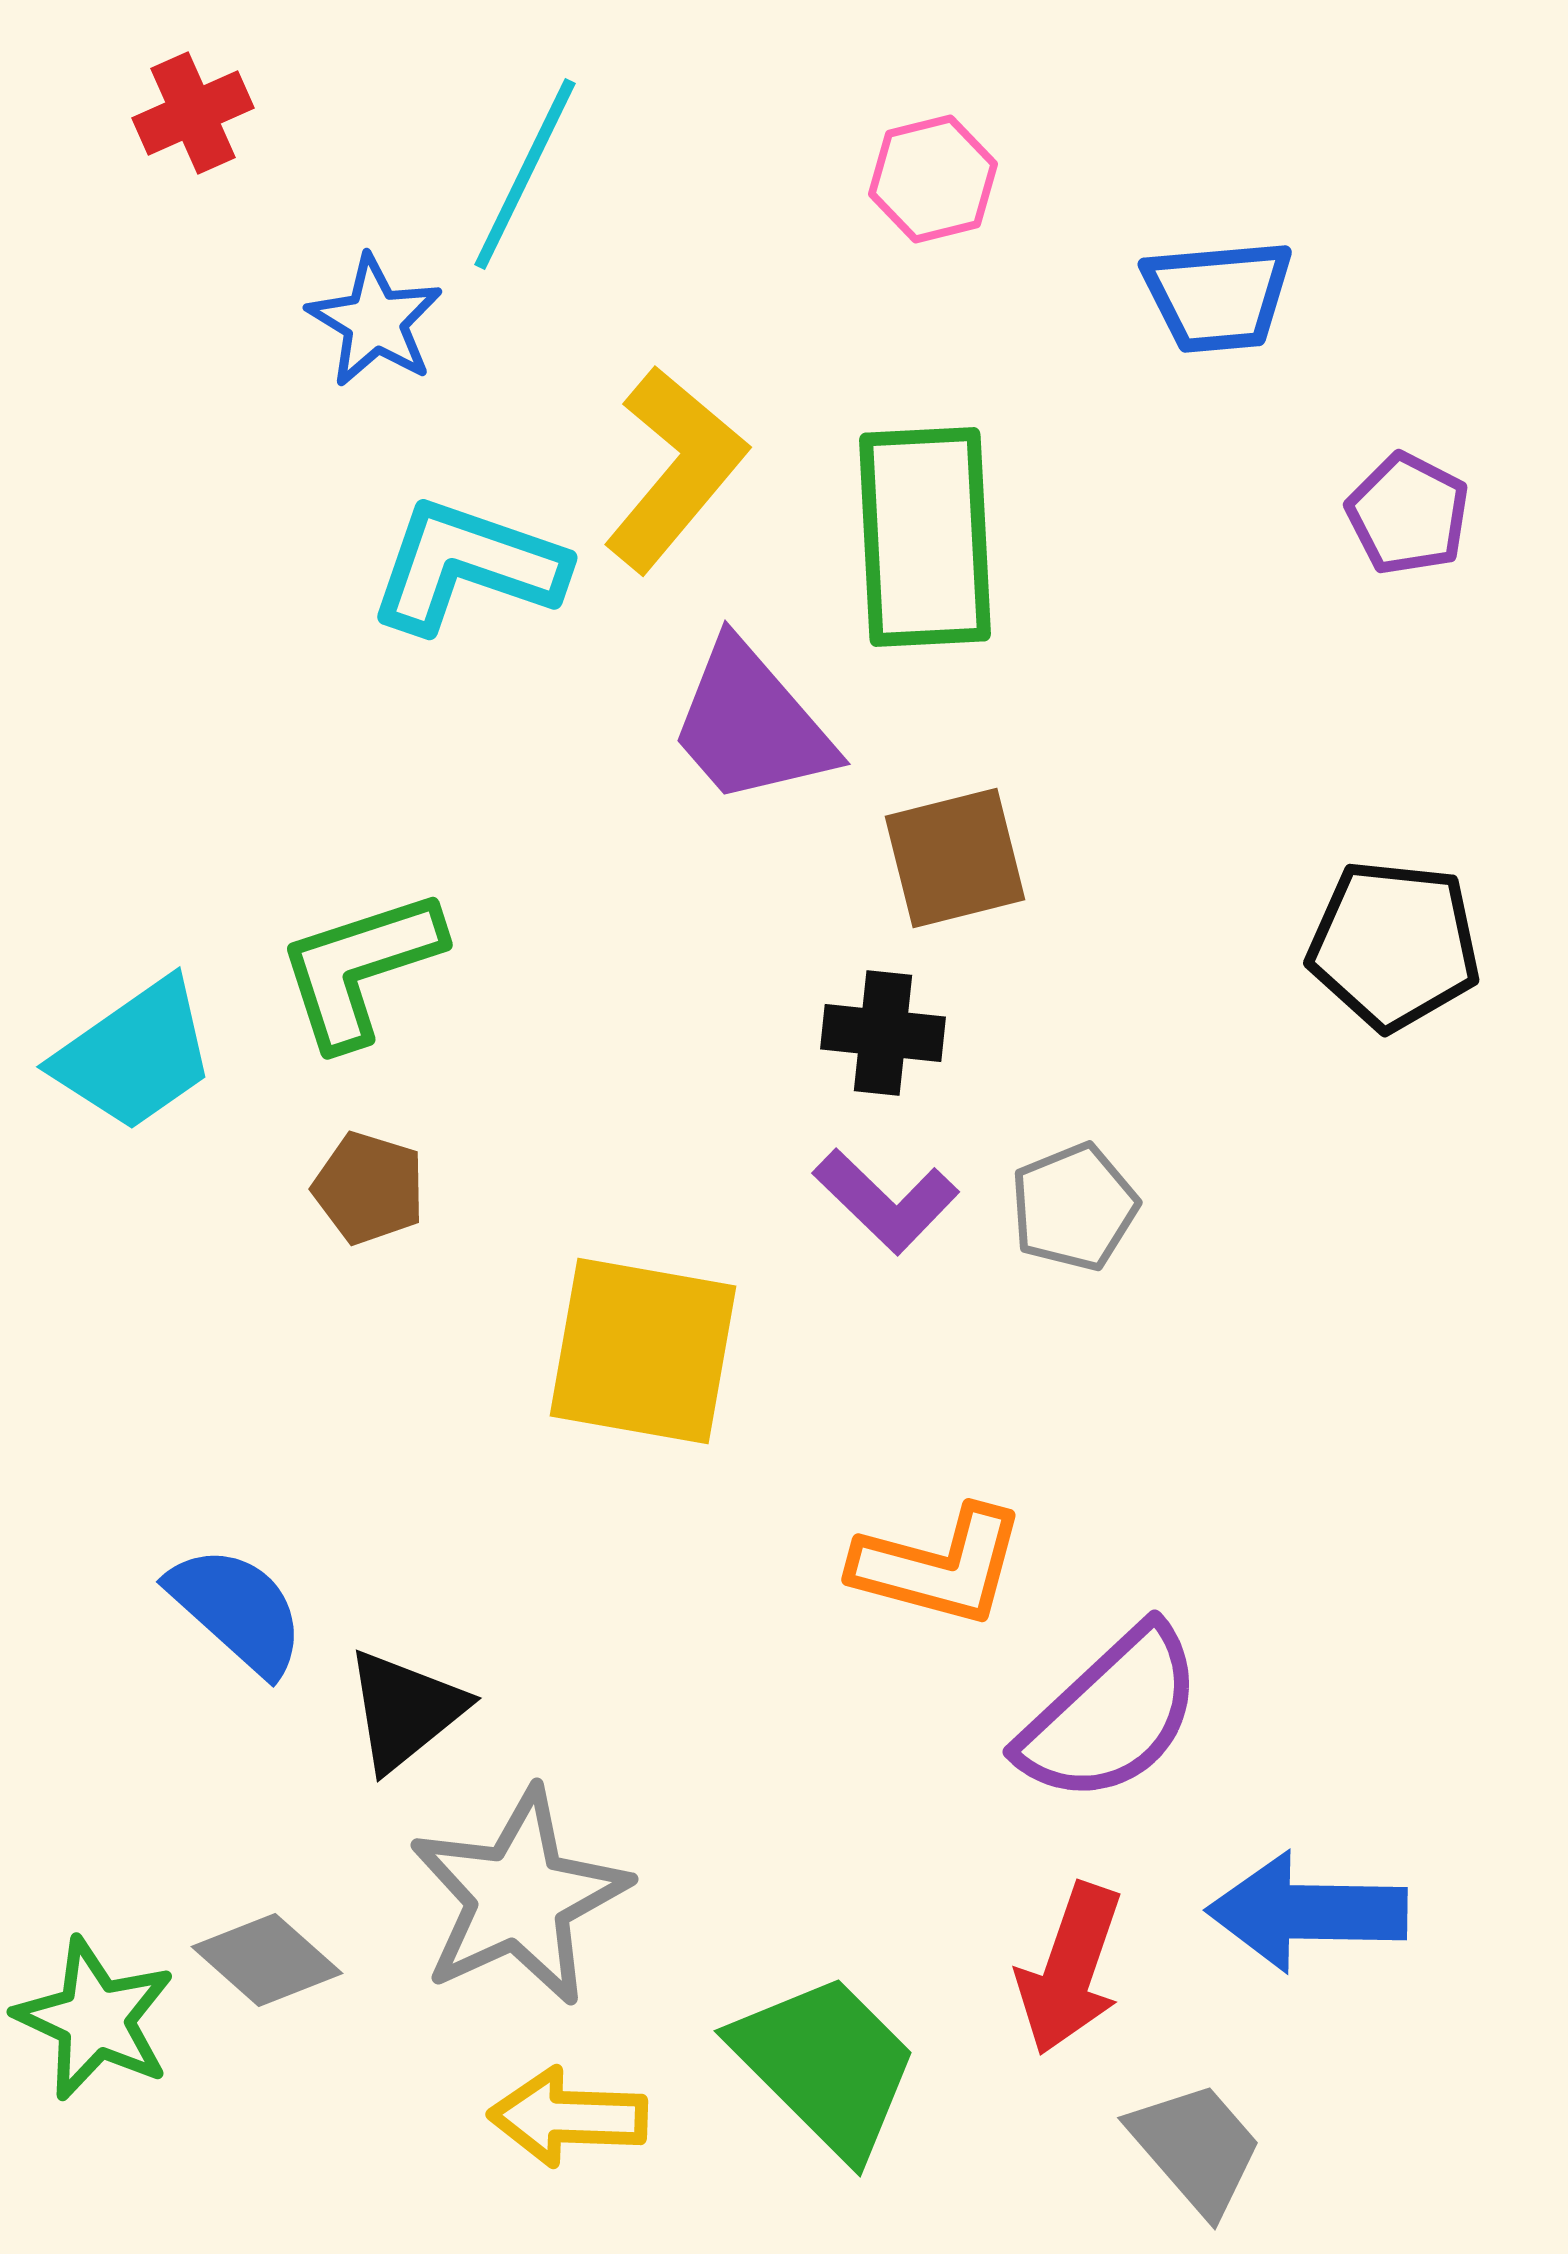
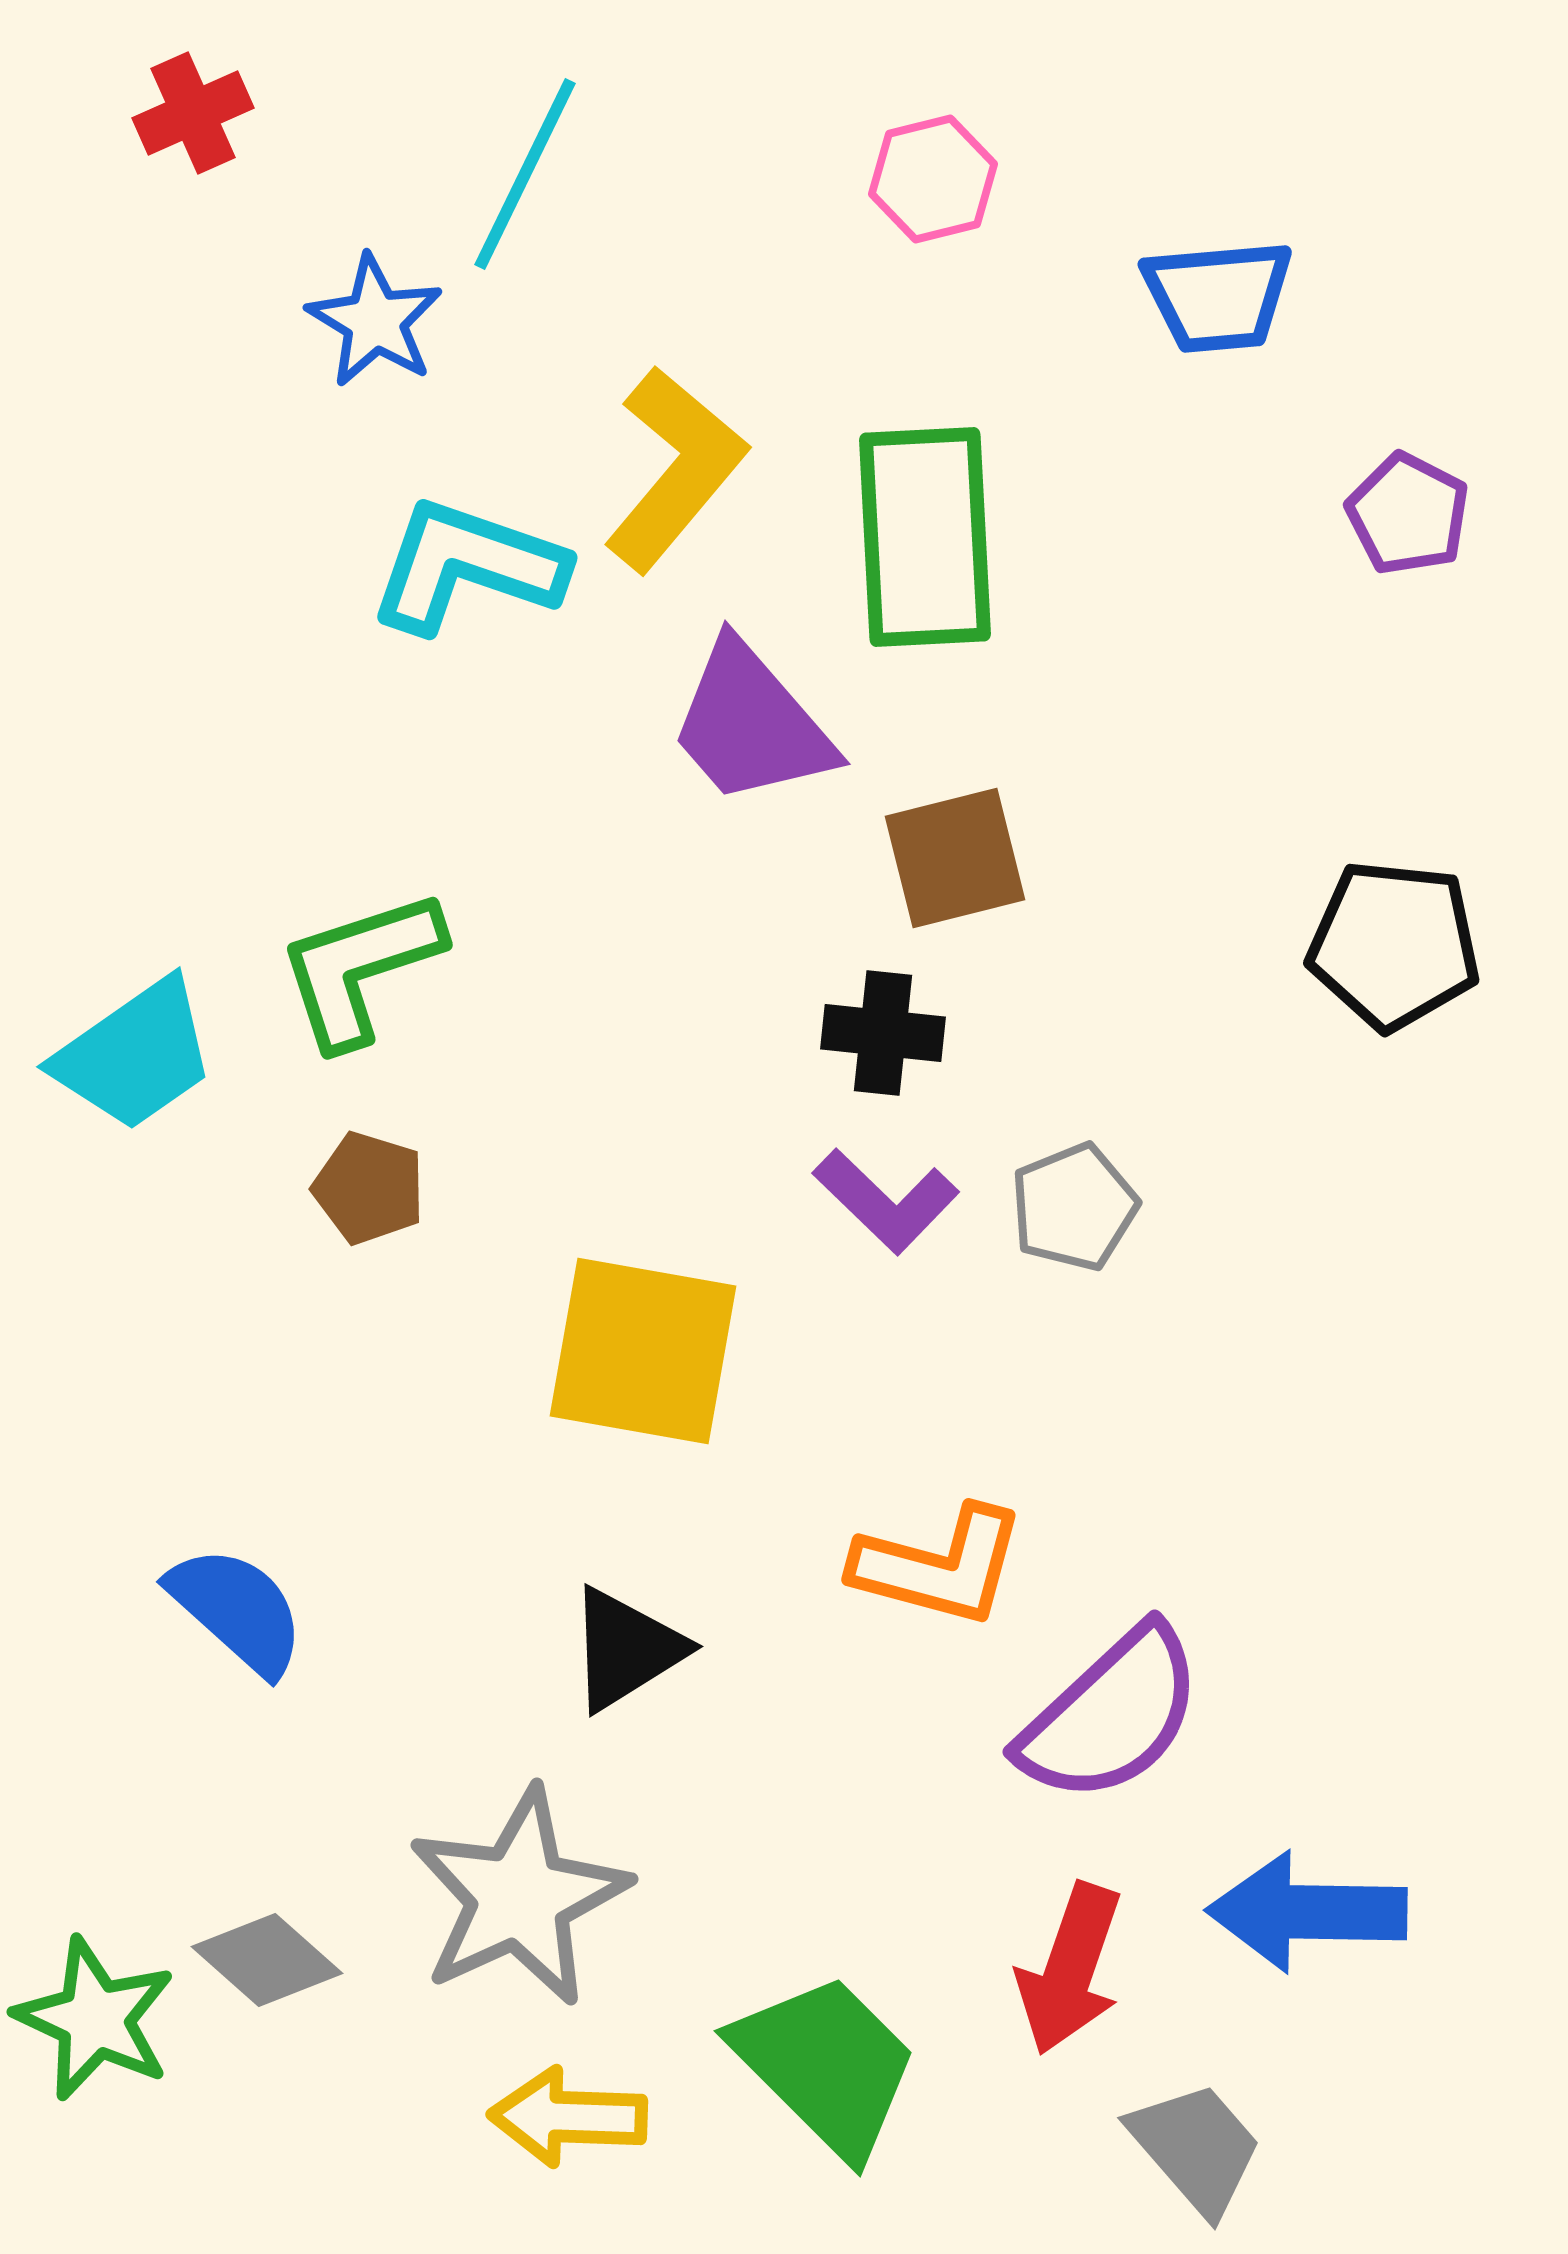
black triangle: moved 221 px right, 61 px up; rotated 7 degrees clockwise
